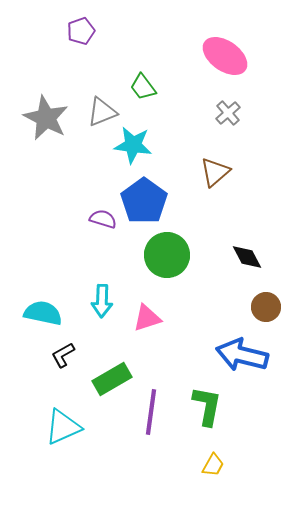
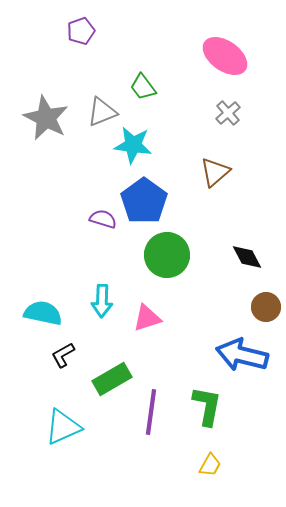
yellow trapezoid: moved 3 px left
